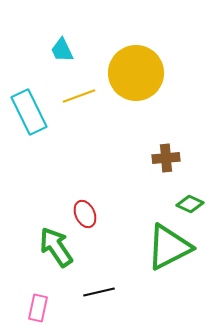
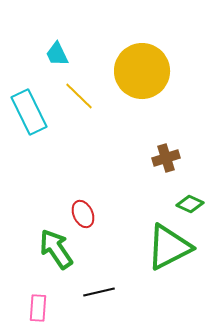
cyan trapezoid: moved 5 px left, 4 px down
yellow circle: moved 6 px right, 2 px up
yellow line: rotated 64 degrees clockwise
brown cross: rotated 12 degrees counterclockwise
red ellipse: moved 2 px left
green arrow: moved 2 px down
pink rectangle: rotated 8 degrees counterclockwise
